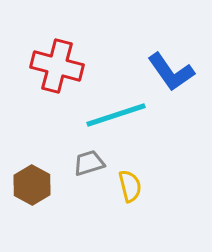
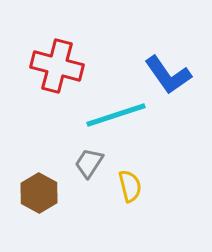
blue L-shape: moved 3 px left, 3 px down
gray trapezoid: rotated 40 degrees counterclockwise
brown hexagon: moved 7 px right, 8 px down
